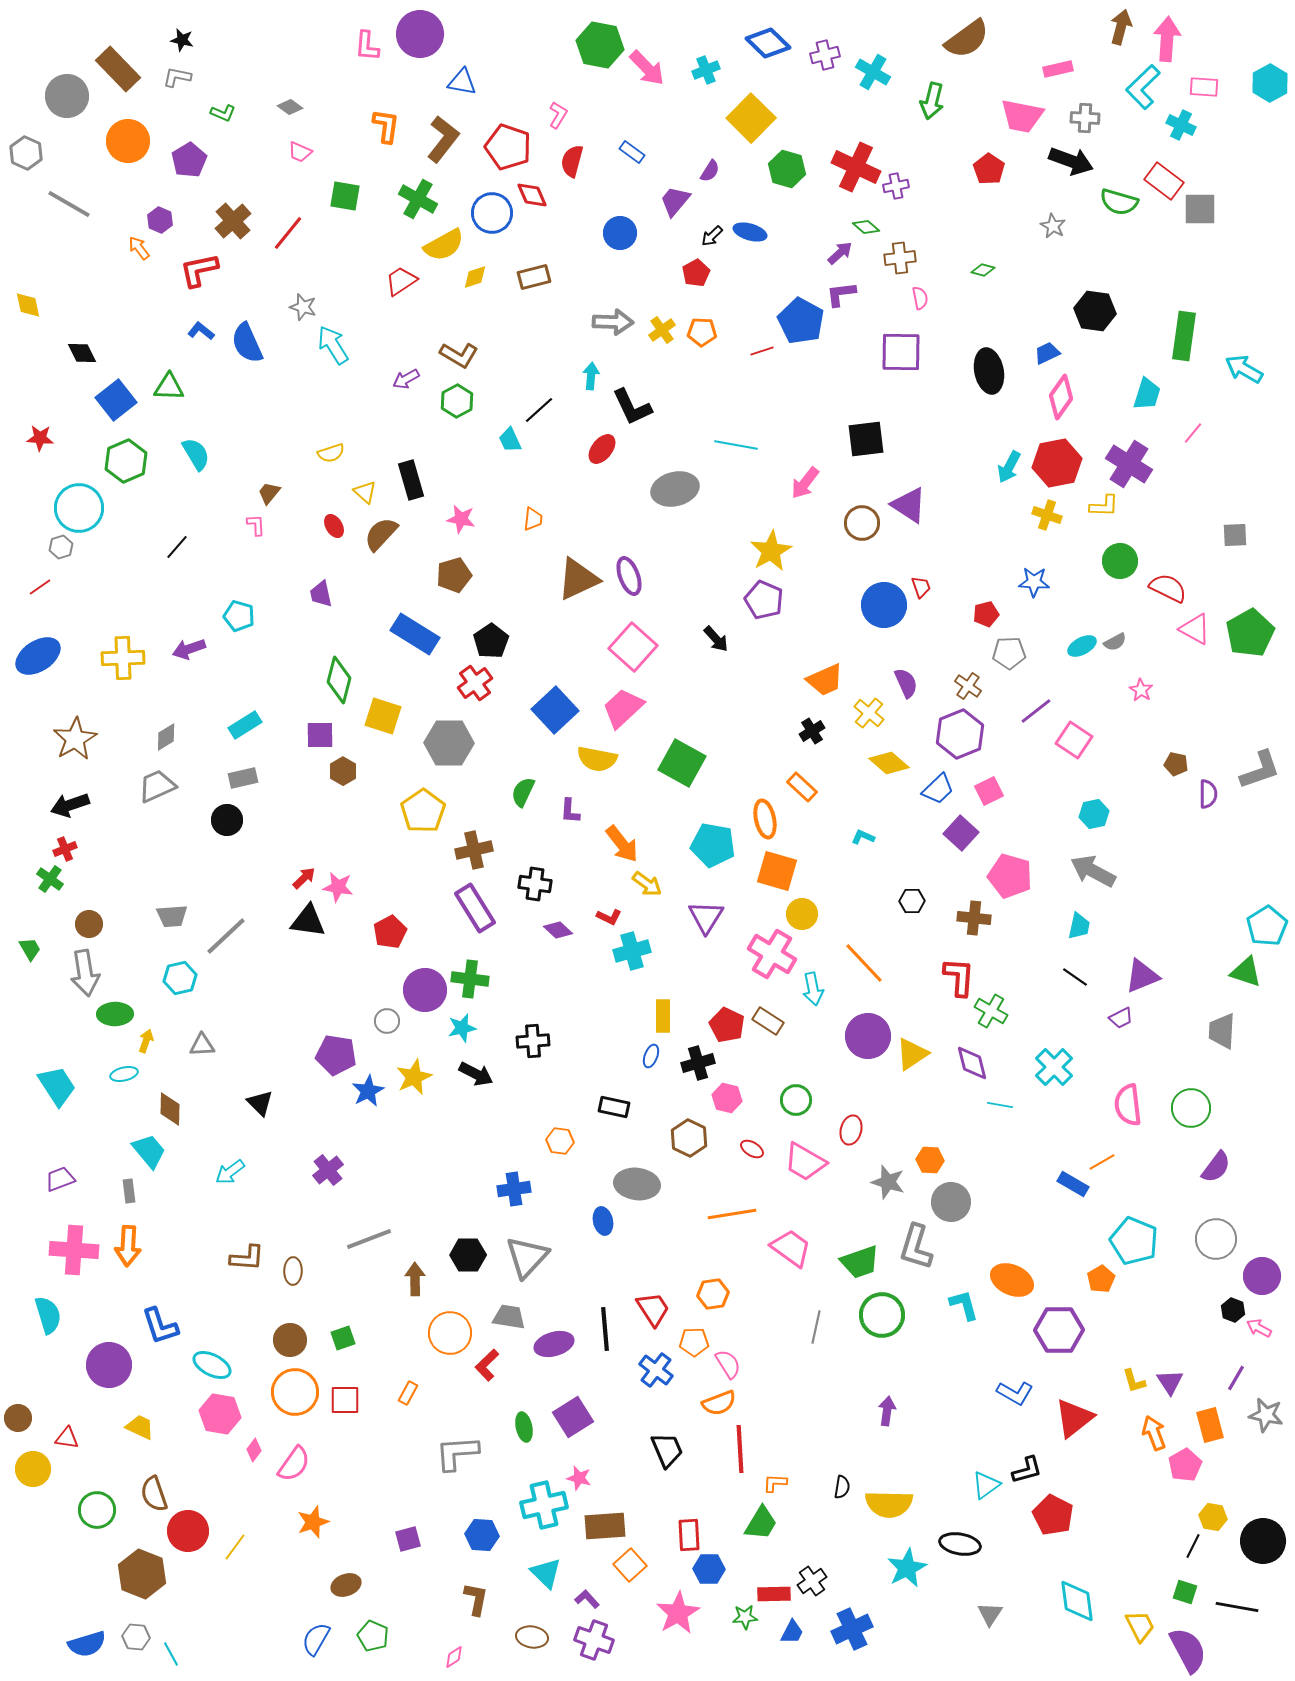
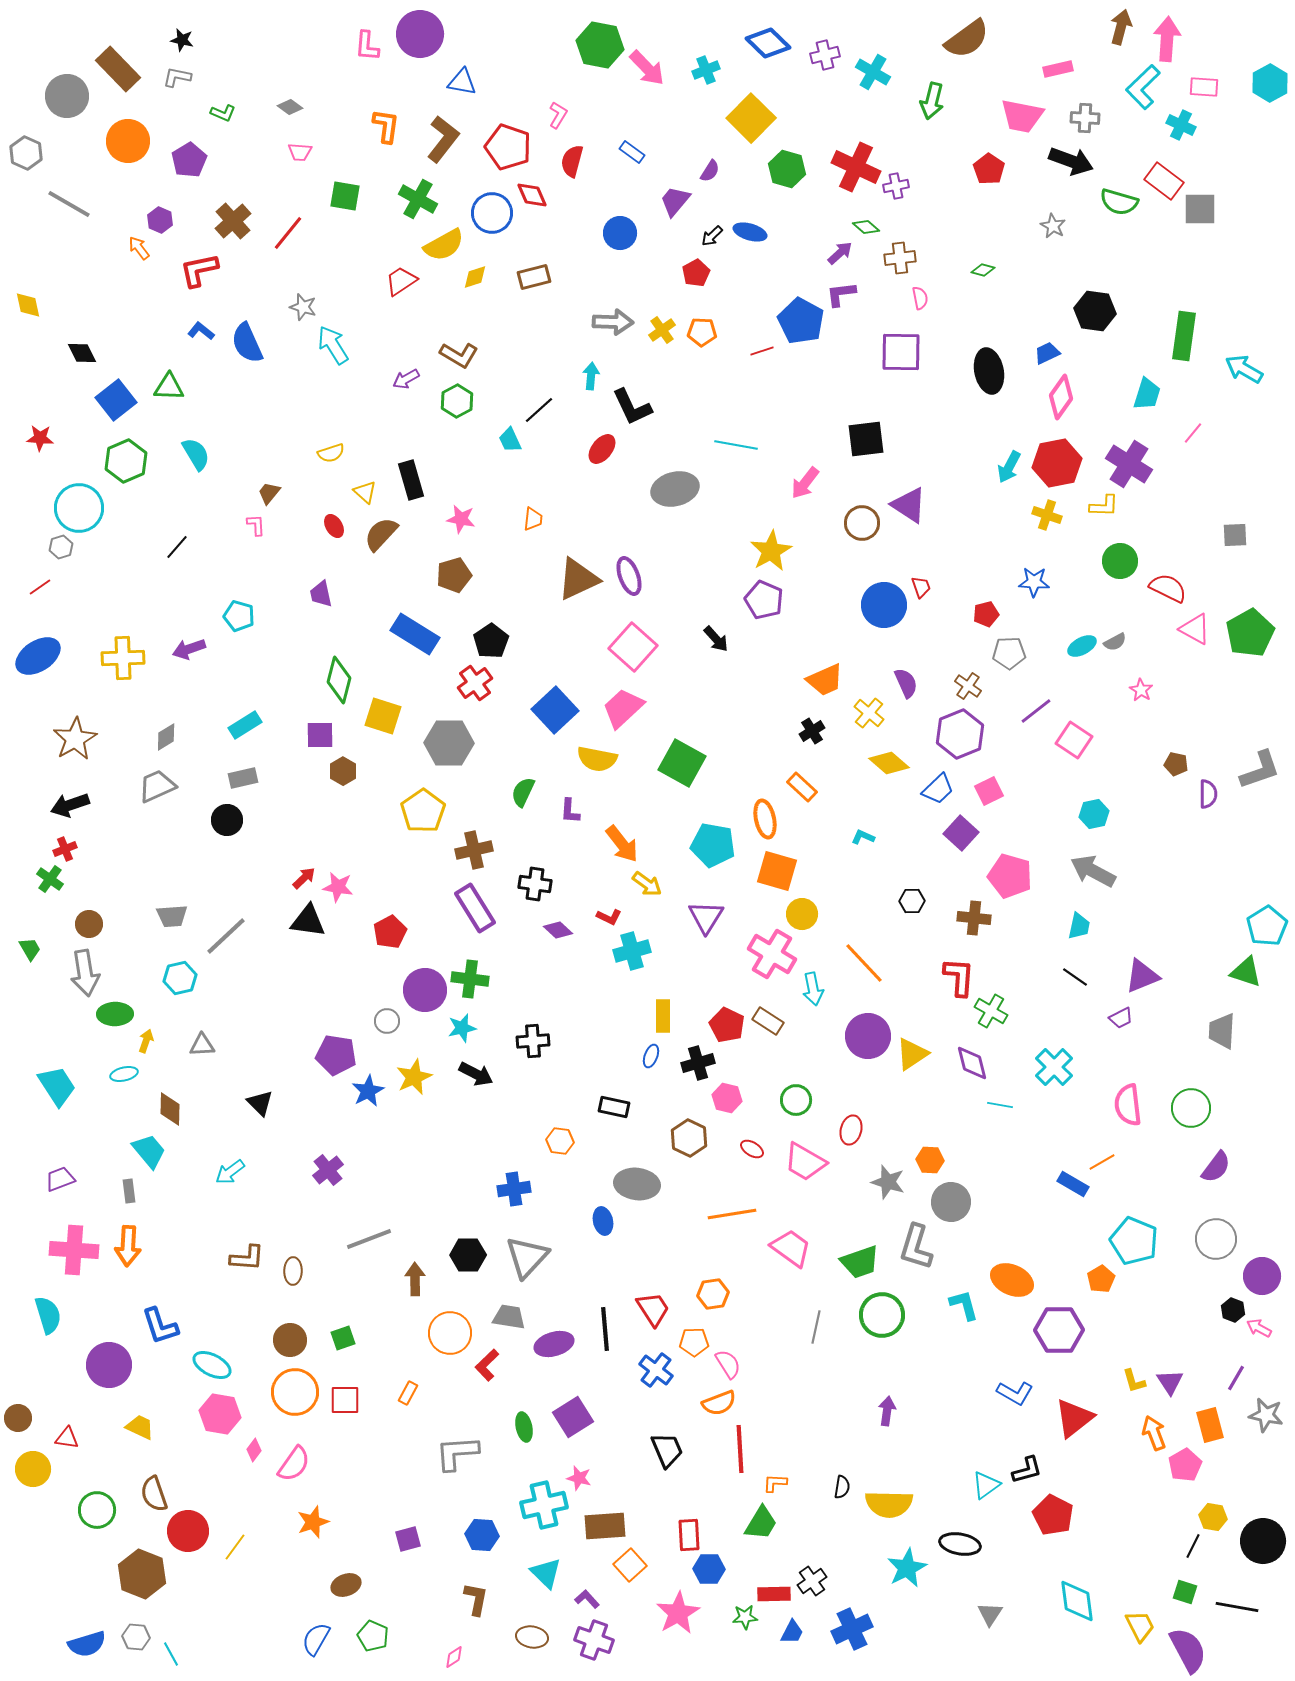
pink trapezoid at (300, 152): rotated 20 degrees counterclockwise
